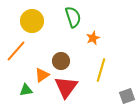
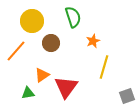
orange star: moved 3 px down
brown circle: moved 10 px left, 18 px up
yellow line: moved 3 px right, 3 px up
green triangle: moved 2 px right, 3 px down
